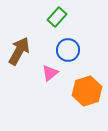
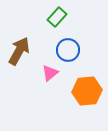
orange hexagon: rotated 12 degrees clockwise
